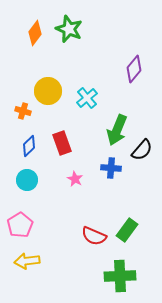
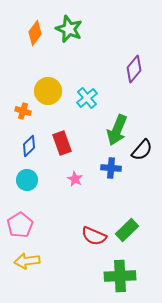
green rectangle: rotated 10 degrees clockwise
